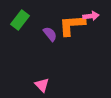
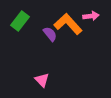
green rectangle: moved 1 px down
orange L-shape: moved 4 px left, 1 px up; rotated 52 degrees clockwise
pink triangle: moved 5 px up
